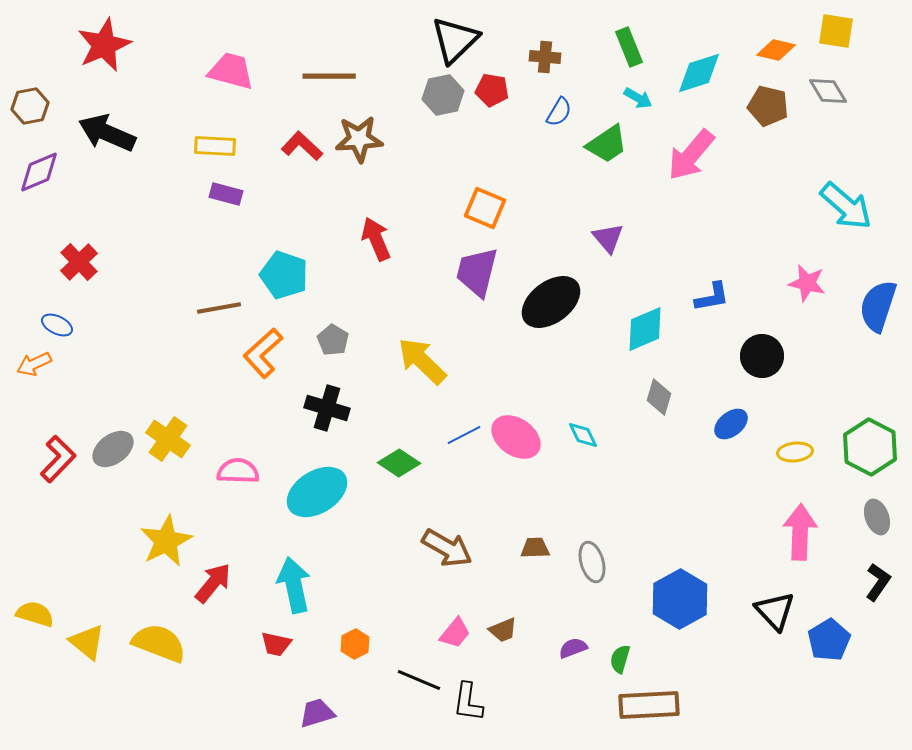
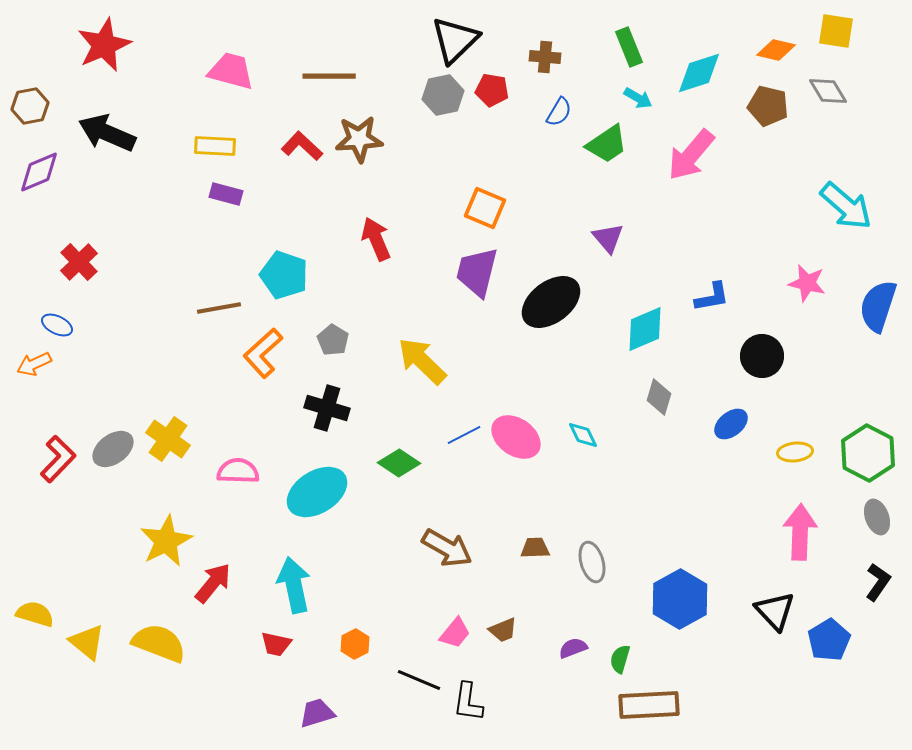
green hexagon at (870, 447): moved 2 px left, 6 px down
